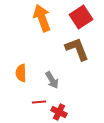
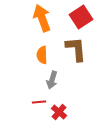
brown L-shape: moved 1 px left; rotated 16 degrees clockwise
orange semicircle: moved 21 px right, 18 px up
gray arrow: rotated 48 degrees clockwise
red cross: rotated 14 degrees clockwise
